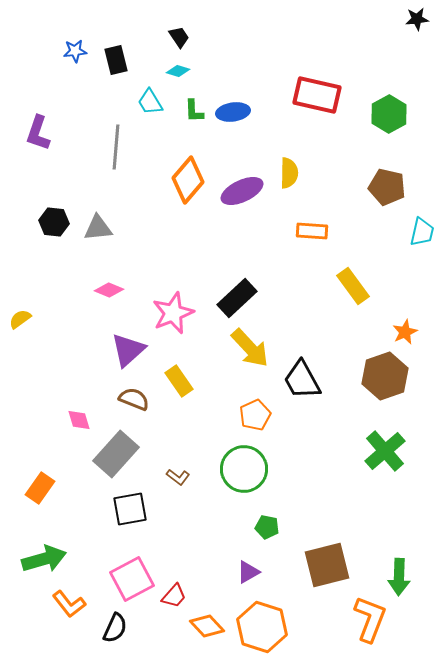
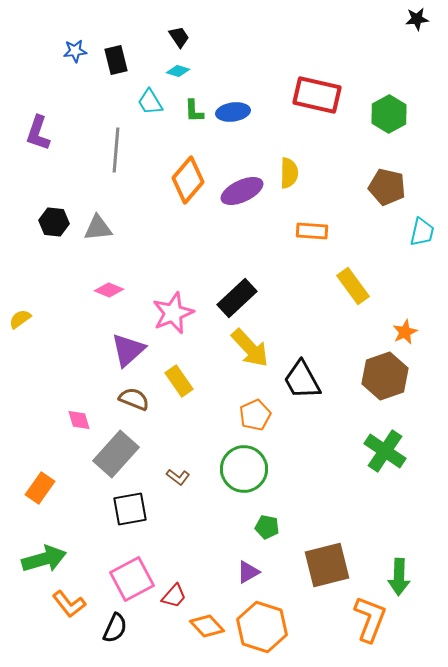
gray line at (116, 147): moved 3 px down
green cross at (385, 451): rotated 15 degrees counterclockwise
